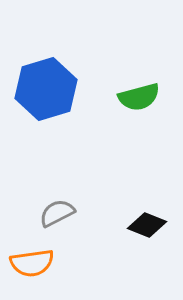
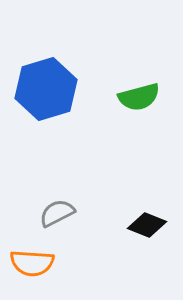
orange semicircle: rotated 12 degrees clockwise
